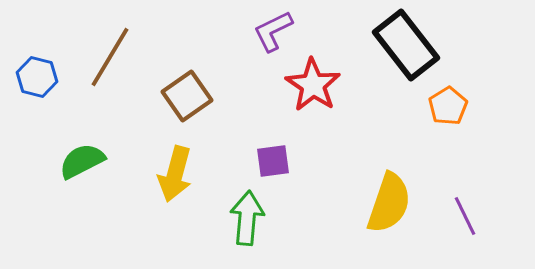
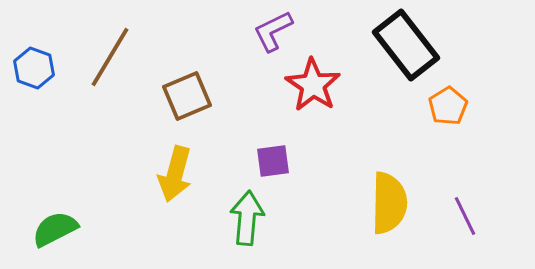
blue hexagon: moved 3 px left, 9 px up; rotated 6 degrees clockwise
brown square: rotated 12 degrees clockwise
green semicircle: moved 27 px left, 68 px down
yellow semicircle: rotated 18 degrees counterclockwise
